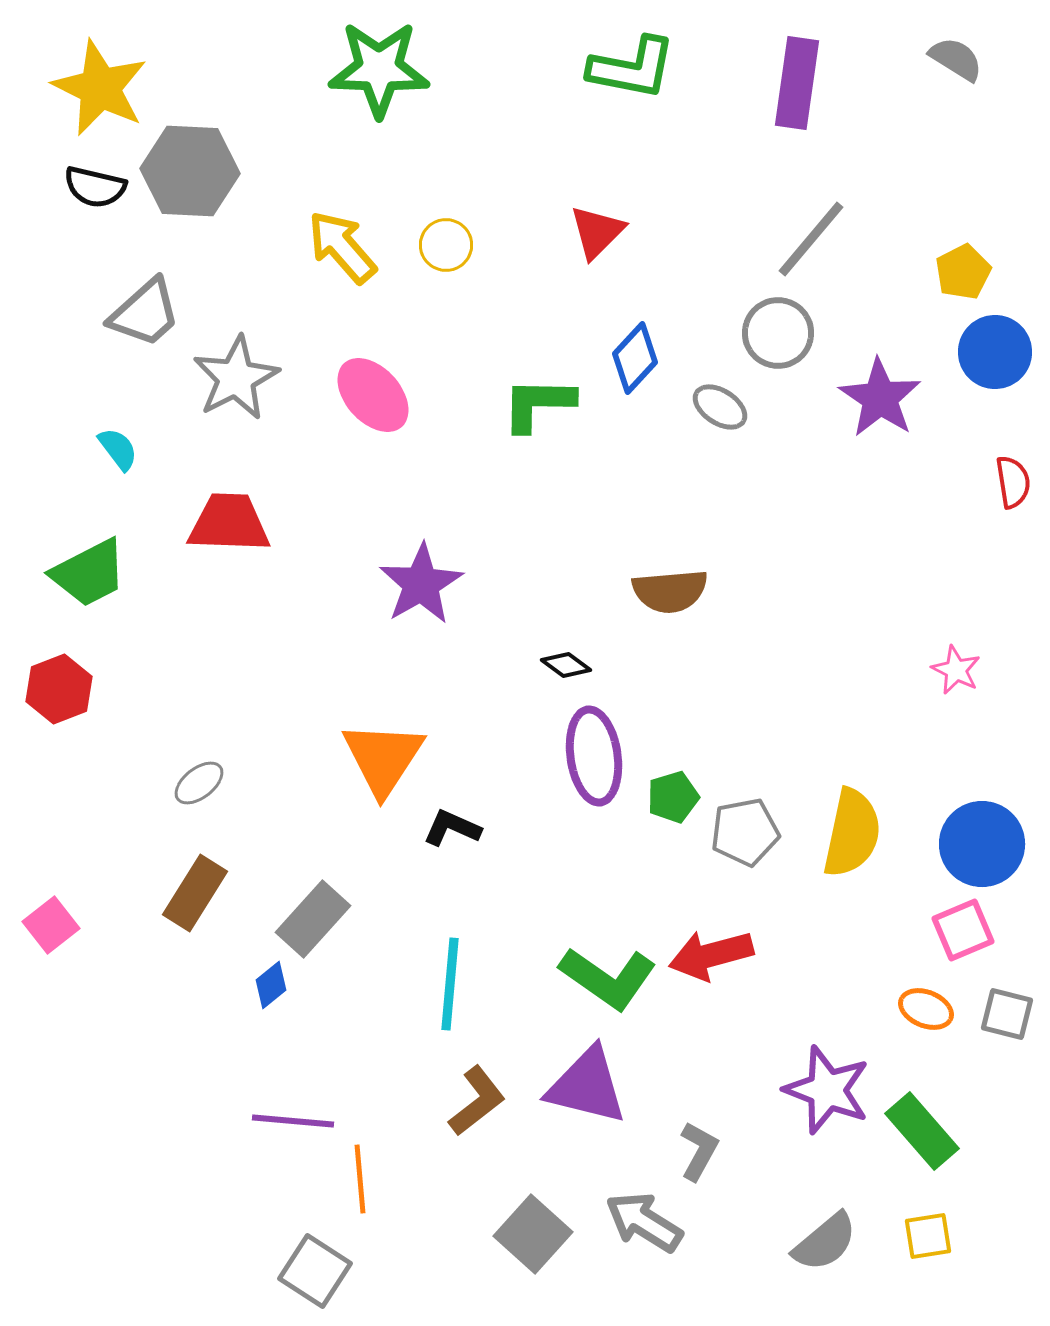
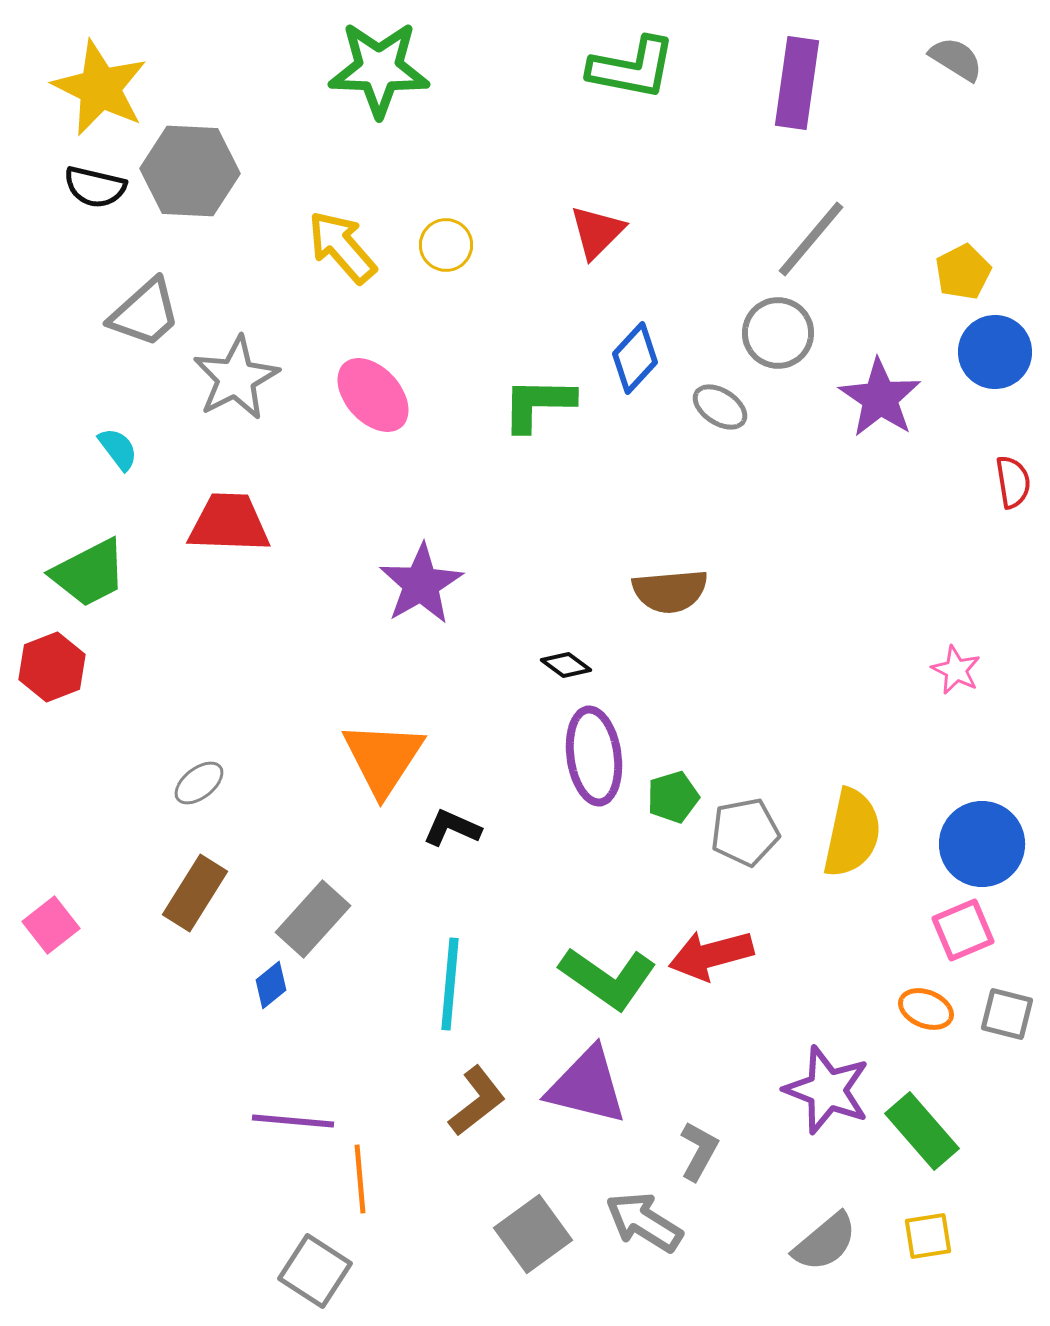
red hexagon at (59, 689): moved 7 px left, 22 px up
gray square at (533, 1234): rotated 12 degrees clockwise
